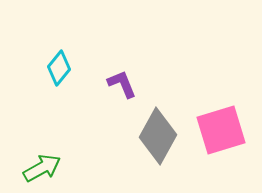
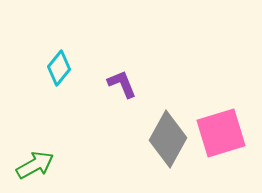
pink square: moved 3 px down
gray diamond: moved 10 px right, 3 px down
green arrow: moved 7 px left, 3 px up
